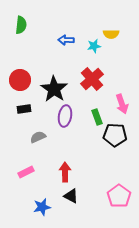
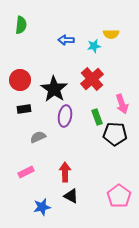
black pentagon: moved 1 px up
